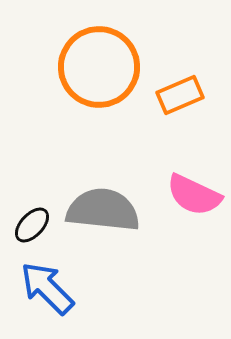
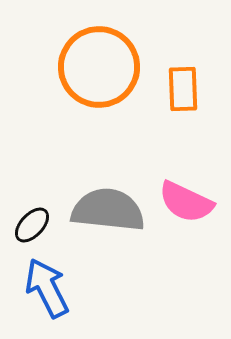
orange rectangle: moved 3 px right, 6 px up; rotated 69 degrees counterclockwise
pink semicircle: moved 8 px left, 7 px down
gray semicircle: moved 5 px right
blue arrow: rotated 18 degrees clockwise
